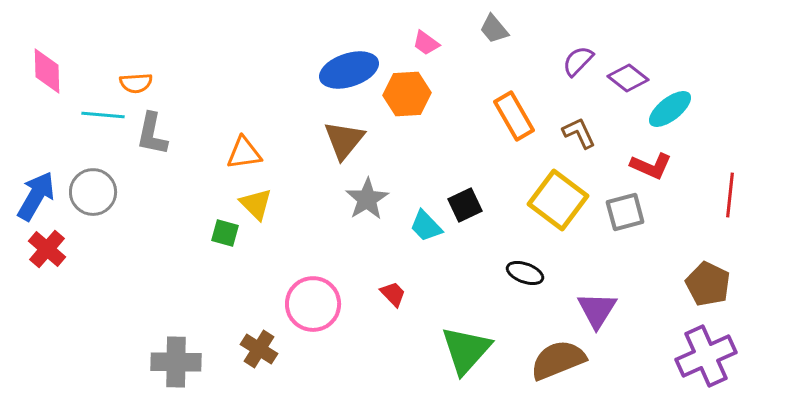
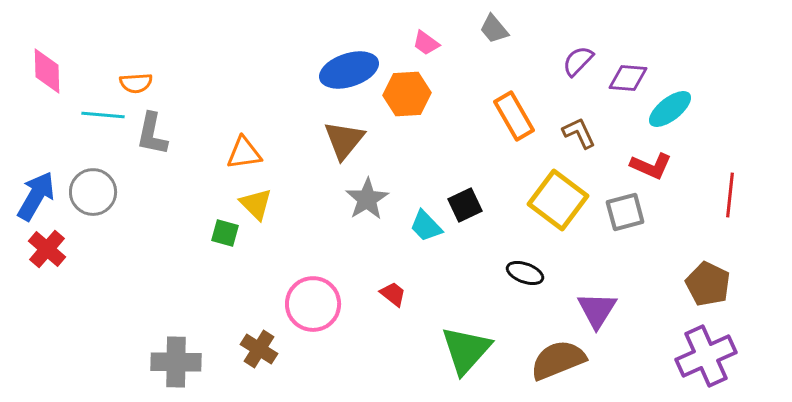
purple diamond: rotated 33 degrees counterclockwise
red trapezoid: rotated 8 degrees counterclockwise
